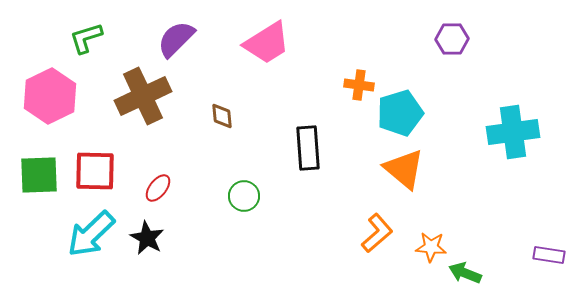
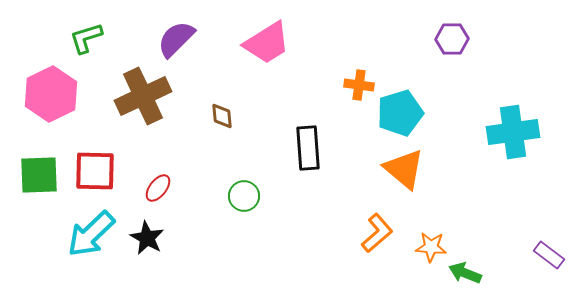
pink hexagon: moved 1 px right, 2 px up
purple rectangle: rotated 28 degrees clockwise
